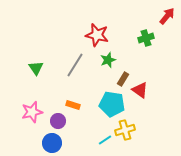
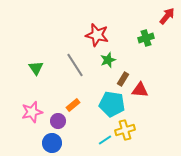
gray line: rotated 65 degrees counterclockwise
red triangle: rotated 30 degrees counterclockwise
orange rectangle: rotated 56 degrees counterclockwise
